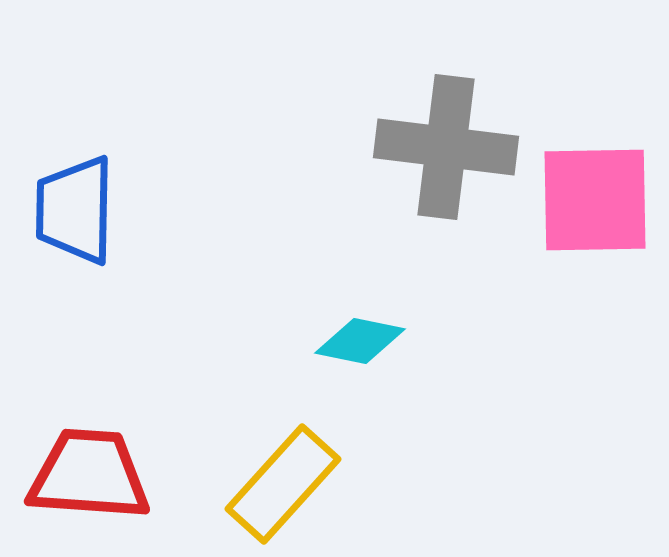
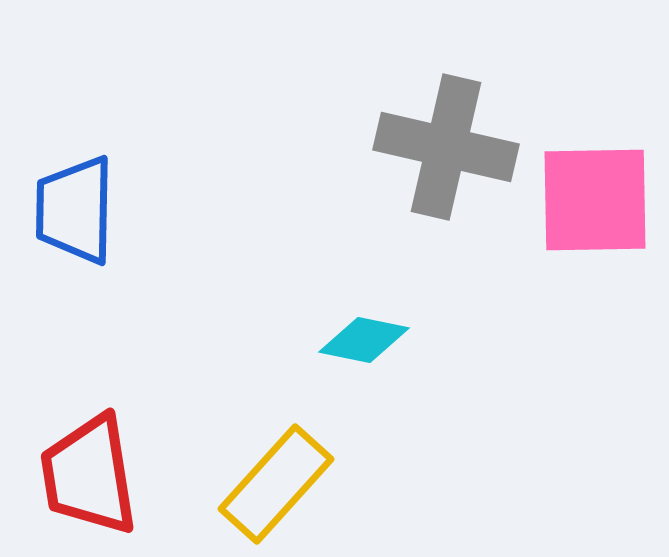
gray cross: rotated 6 degrees clockwise
cyan diamond: moved 4 px right, 1 px up
red trapezoid: rotated 103 degrees counterclockwise
yellow rectangle: moved 7 px left
